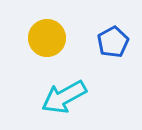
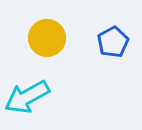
cyan arrow: moved 37 px left
